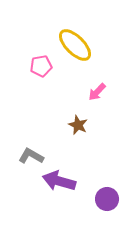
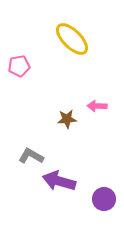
yellow ellipse: moved 3 px left, 6 px up
pink pentagon: moved 22 px left
pink arrow: moved 14 px down; rotated 48 degrees clockwise
brown star: moved 11 px left, 6 px up; rotated 30 degrees counterclockwise
purple circle: moved 3 px left
